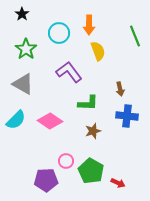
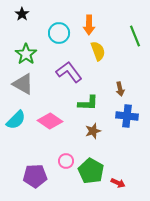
green star: moved 5 px down
purple pentagon: moved 11 px left, 4 px up
